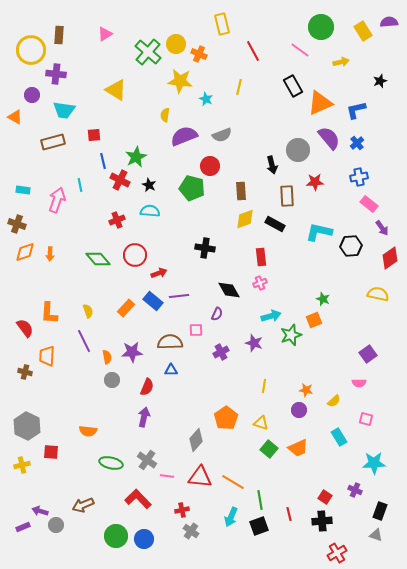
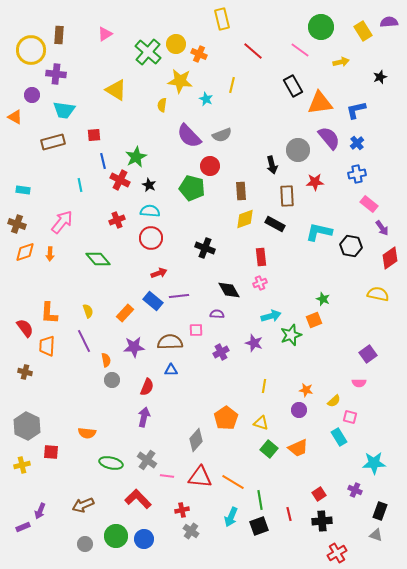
yellow rectangle at (222, 24): moved 5 px up
red line at (253, 51): rotated 20 degrees counterclockwise
black star at (380, 81): moved 4 px up
yellow line at (239, 87): moved 7 px left, 2 px up
orange triangle at (320, 103): rotated 16 degrees clockwise
yellow semicircle at (165, 115): moved 3 px left, 10 px up
purple semicircle at (184, 136): moved 5 px right; rotated 112 degrees counterclockwise
blue cross at (359, 177): moved 2 px left, 3 px up
pink arrow at (57, 200): moved 5 px right, 22 px down; rotated 20 degrees clockwise
black hexagon at (351, 246): rotated 15 degrees clockwise
black cross at (205, 248): rotated 12 degrees clockwise
red circle at (135, 255): moved 16 px right, 17 px up
orange rectangle at (126, 308): moved 1 px left, 5 px down
purple semicircle at (217, 314): rotated 112 degrees counterclockwise
purple star at (132, 352): moved 2 px right, 5 px up
orange trapezoid at (47, 356): moved 10 px up
orange semicircle at (107, 357): moved 1 px left, 3 px down
pink square at (366, 419): moved 16 px left, 2 px up
orange semicircle at (88, 431): moved 1 px left, 2 px down
red square at (325, 497): moved 6 px left, 3 px up; rotated 24 degrees clockwise
purple arrow at (40, 511): rotated 84 degrees counterclockwise
gray circle at (56, 525): moved 29 px right, 19 px down
